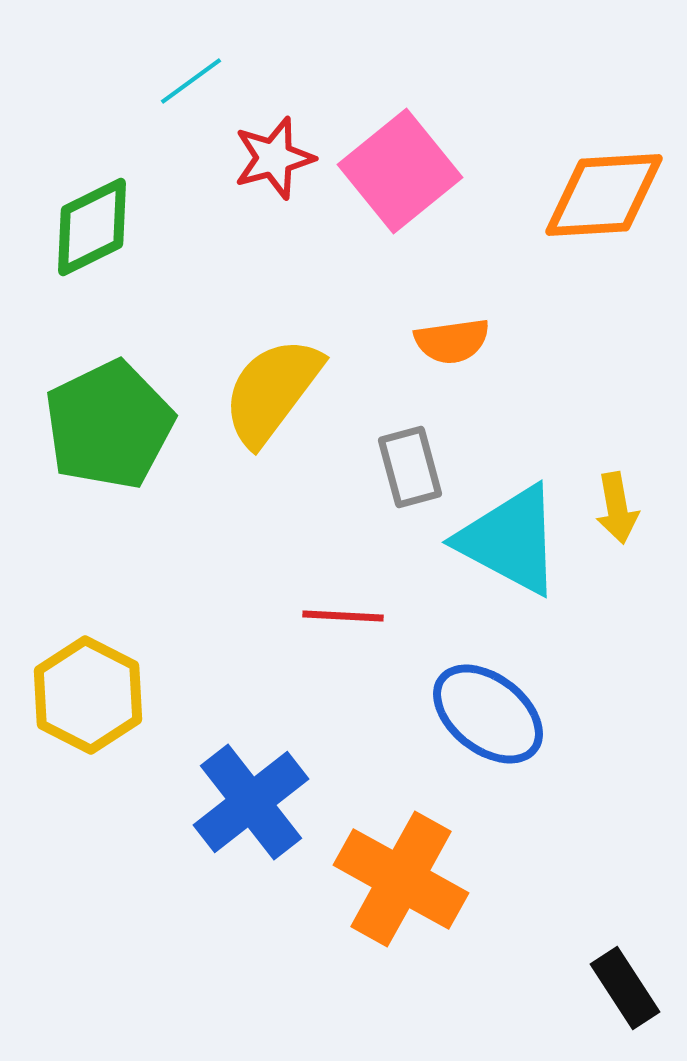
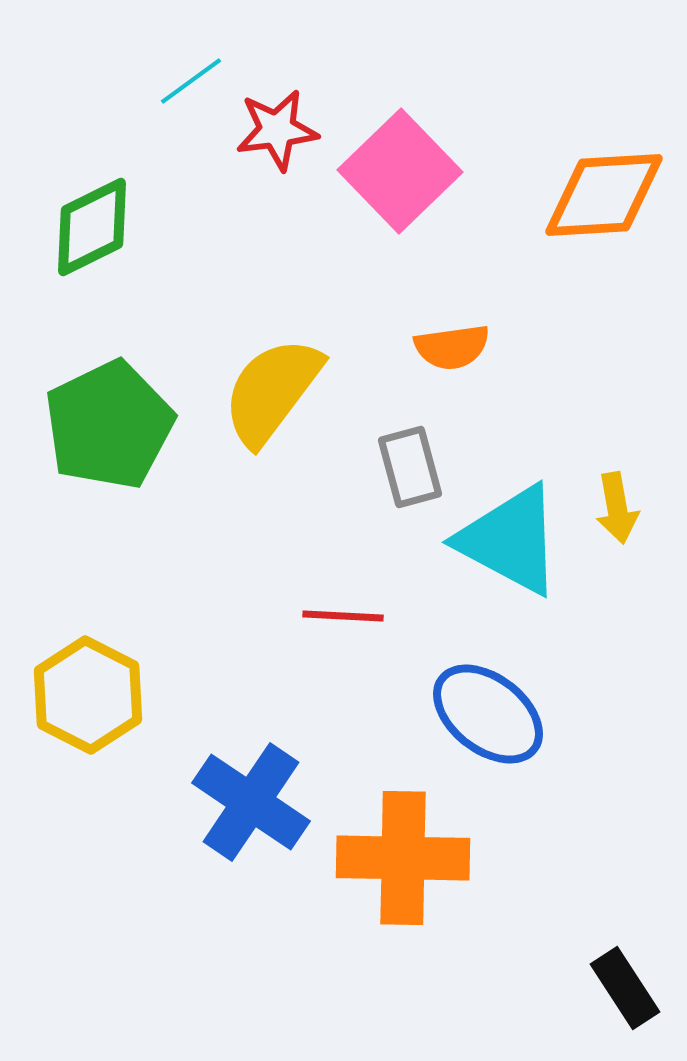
red star: moved 3 px right, 28 px up; rotated 8 degrees clockwise
pink square: rotated 5 degrees counterclockwise
orange semicircle: moved 6 px down
blue cross: rotated 18 degrees counterclockwise
orange cross: moved 2 px right, 21 px up; rotated 28 degrees counterclockwise
